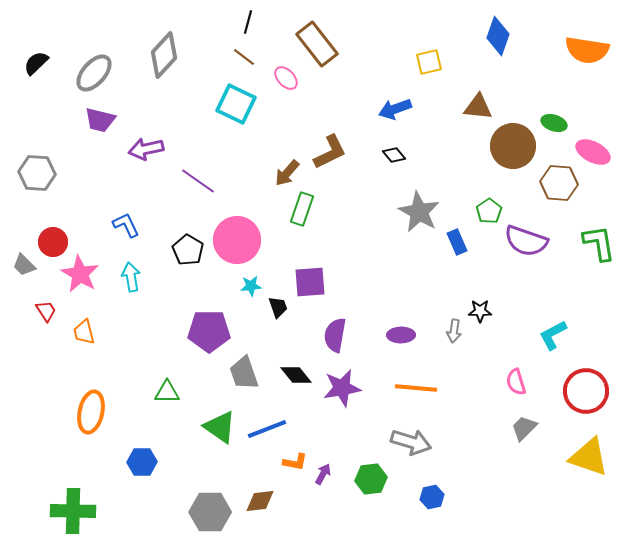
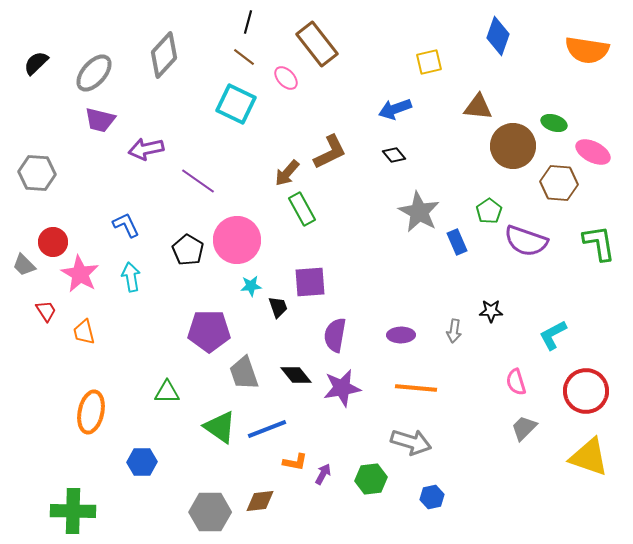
green rectangle at (302, 209): rotated 48 degrees counterclockwise
black star at (480, 311): moved 11 px right
